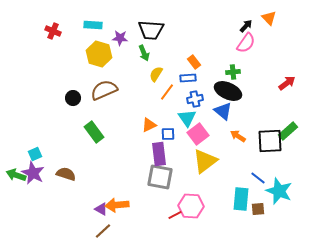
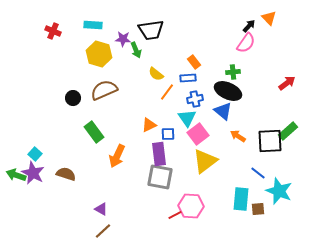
black arrow at (246, 26): moved 3 px right
black trapezoid at (151, 30): rotated 12 degrees counterclockwise
purple star at (120, 38): moved 3 px right, 1 px down
green arrow at (144, 53): moved 8 px left, 3 px up
yellow semicircle at (156, 74): rotated 84 degrees counterclockwise
cyan square at (35, 154): rotated 24 degrees counterclockwise
blue line at (258, 178): moved 5 px up
orange arrow at (117, 205): moved 49 px up; rotated 60 degrees counterclockwise
